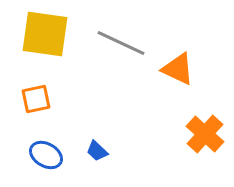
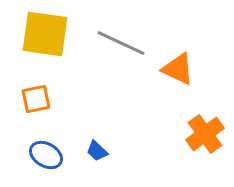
orange cross: rotated 12 degrees clockwise
